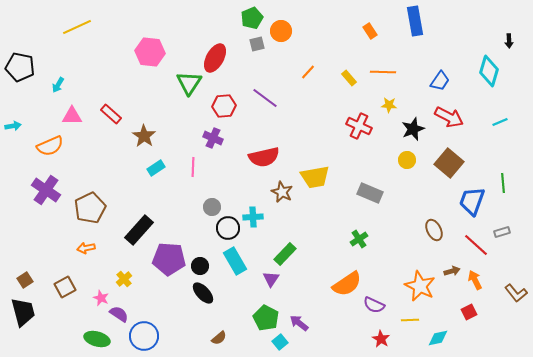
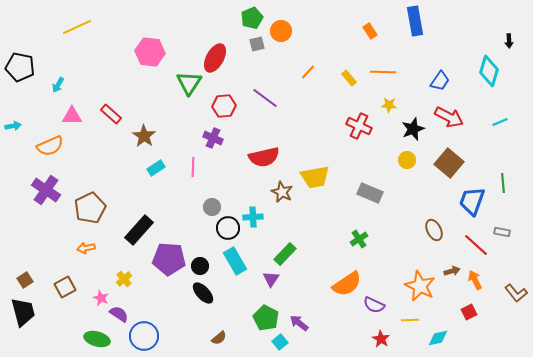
gray rectangle at (502, 232): rotated 28 degrees clockwise
